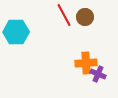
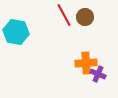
cyan hexagon: rotated 10 degrees clockwise
